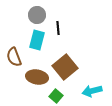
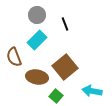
black line: moved 7 px right, 4 px up; rotated 16 degrees counterclockwise
cyan rectangle: rotated 30 degrees clockwise
cyan arrow: rotated 24 degrees clockwise
